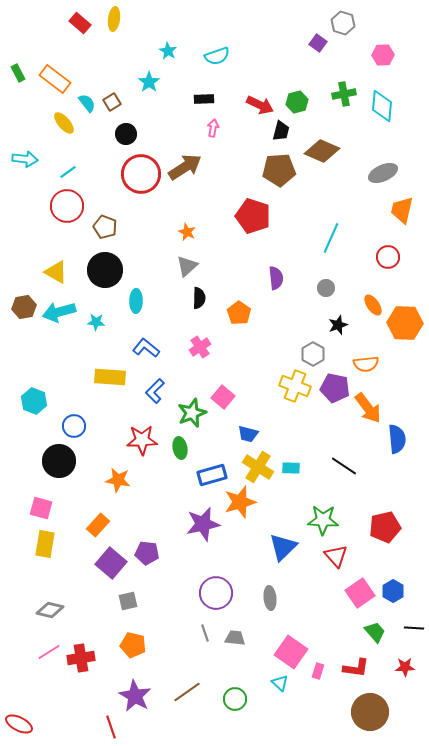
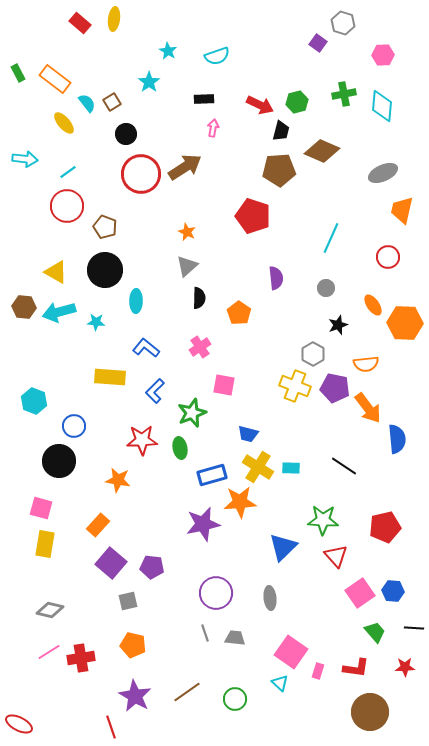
brown hexagon at (24, 307): rotated 15 degrees clockwise
pink square at (223, 397): moved 1 px right, 12 px up; rotated 30 degrees counterclockwise
orange star at (240, 502): rotated 12 degrees clockwise
purple pentagon at (147, 553): moved 5 px right, 14 px down
blue hexagon at (393, 591): rotated 25 degrees counterclockwise
